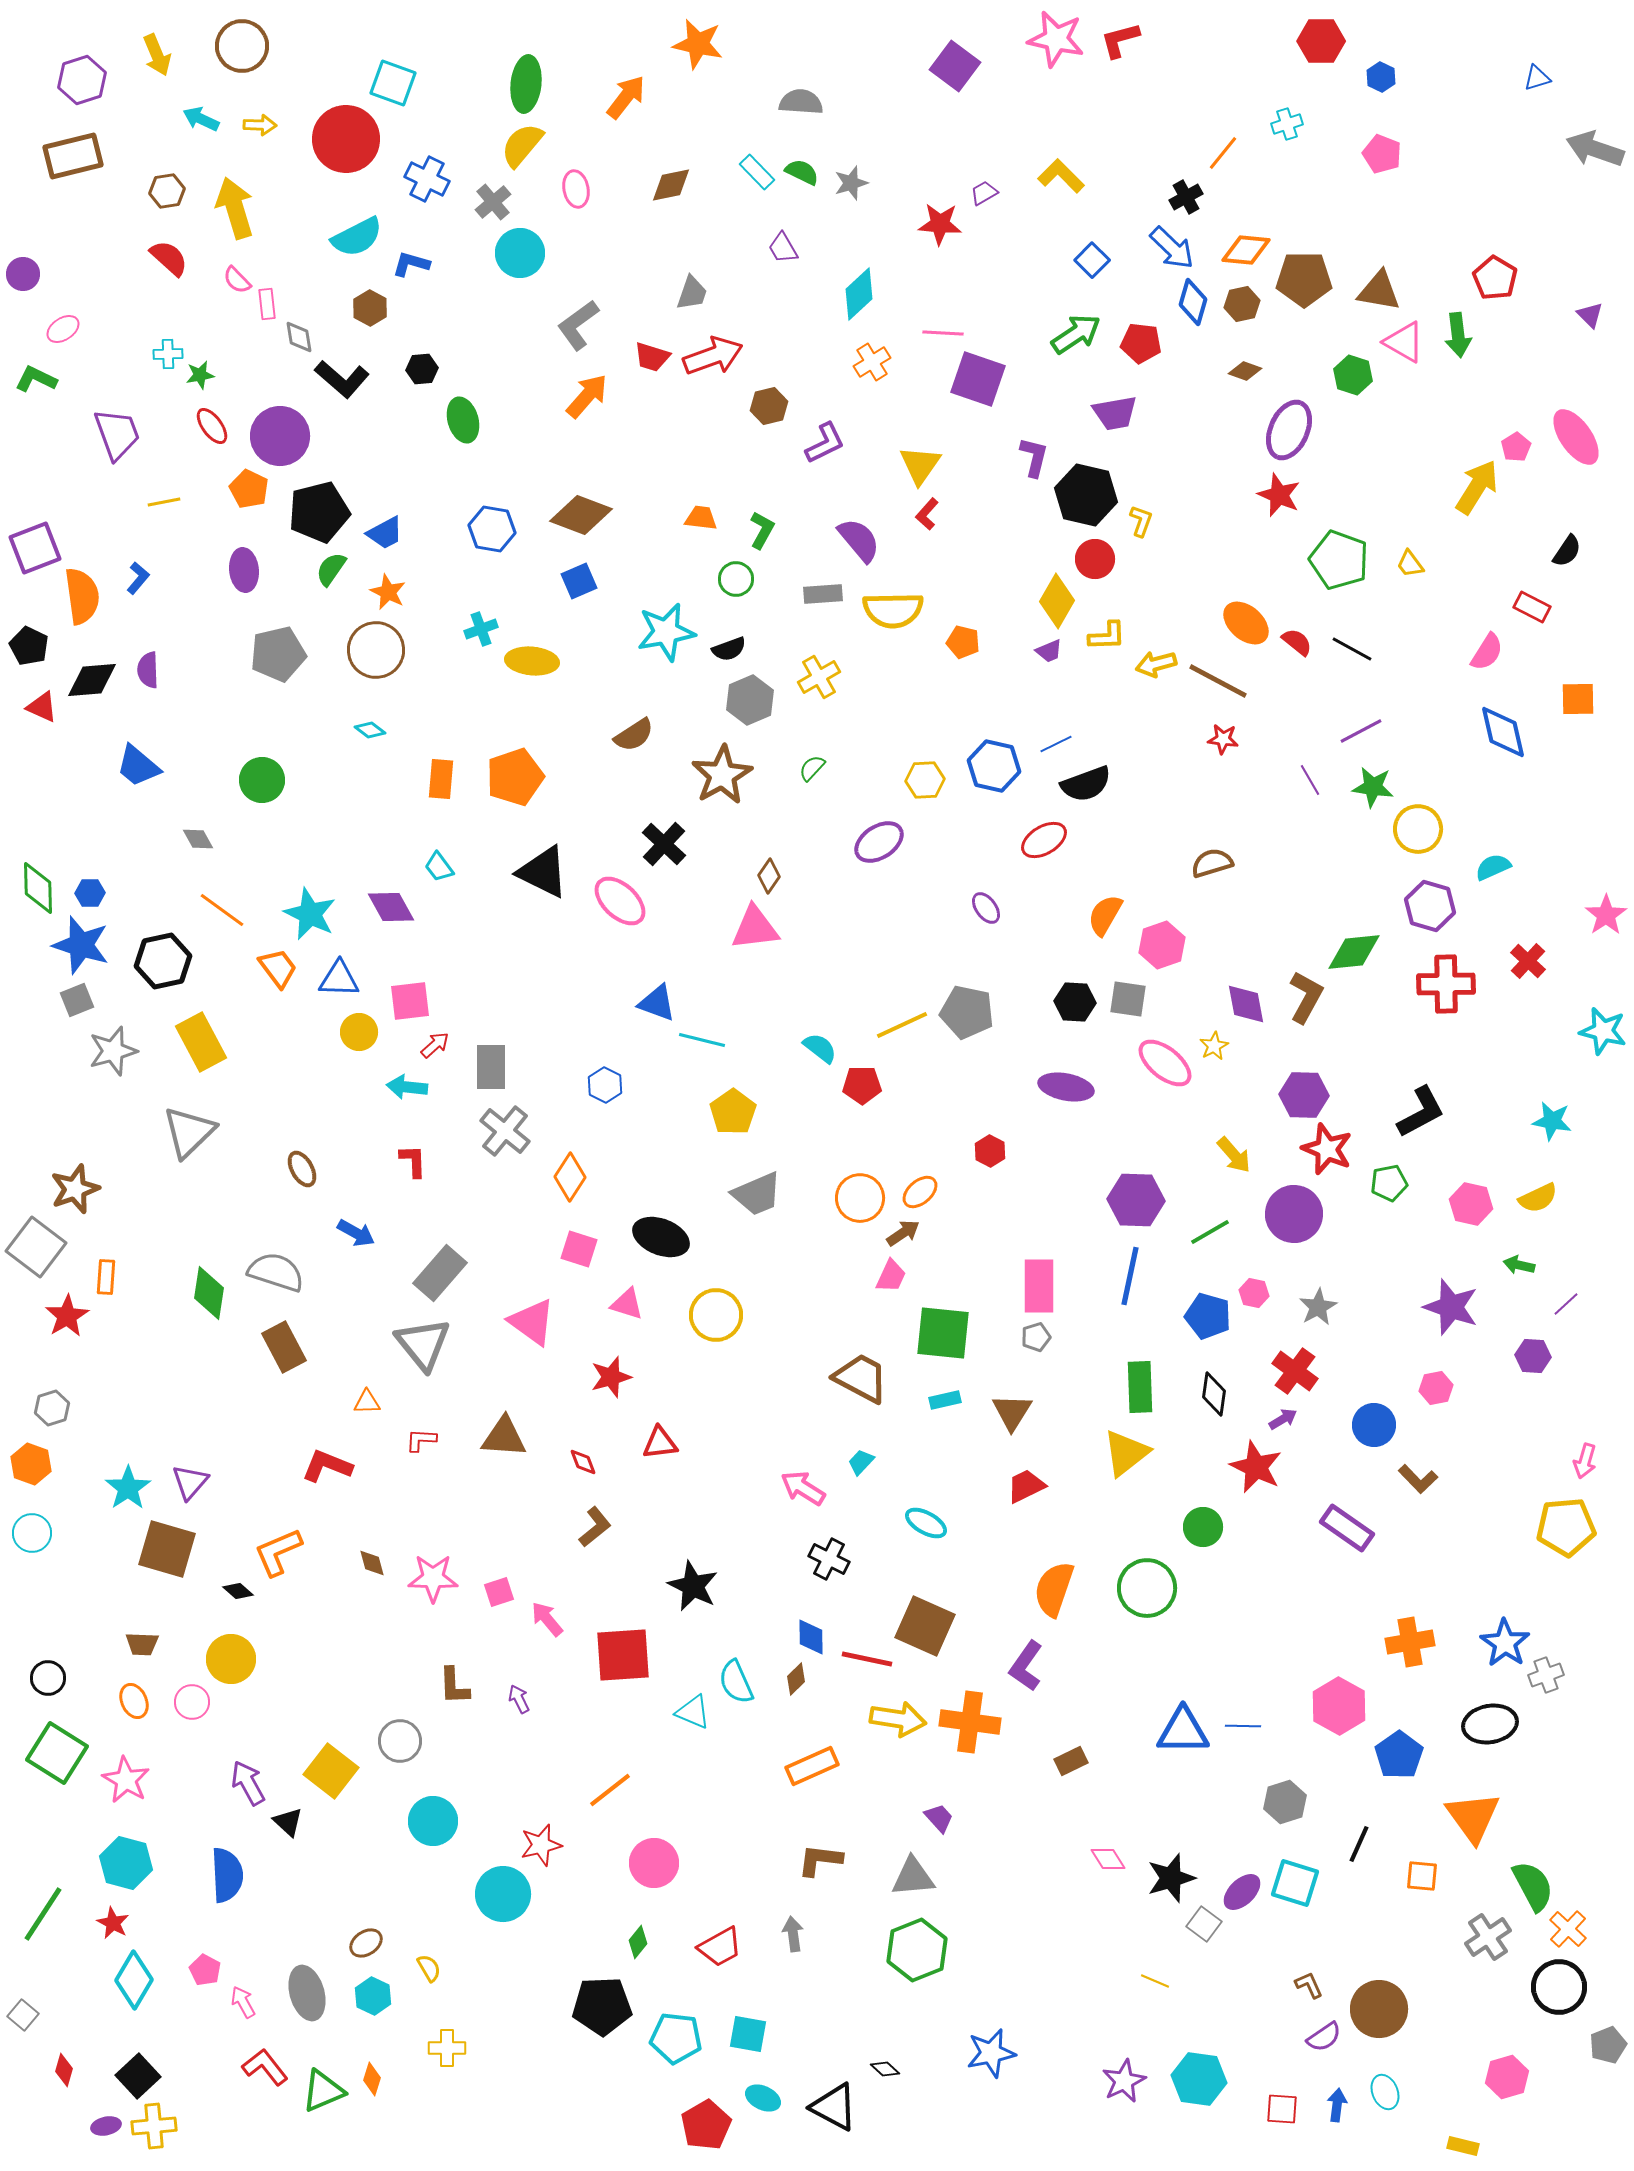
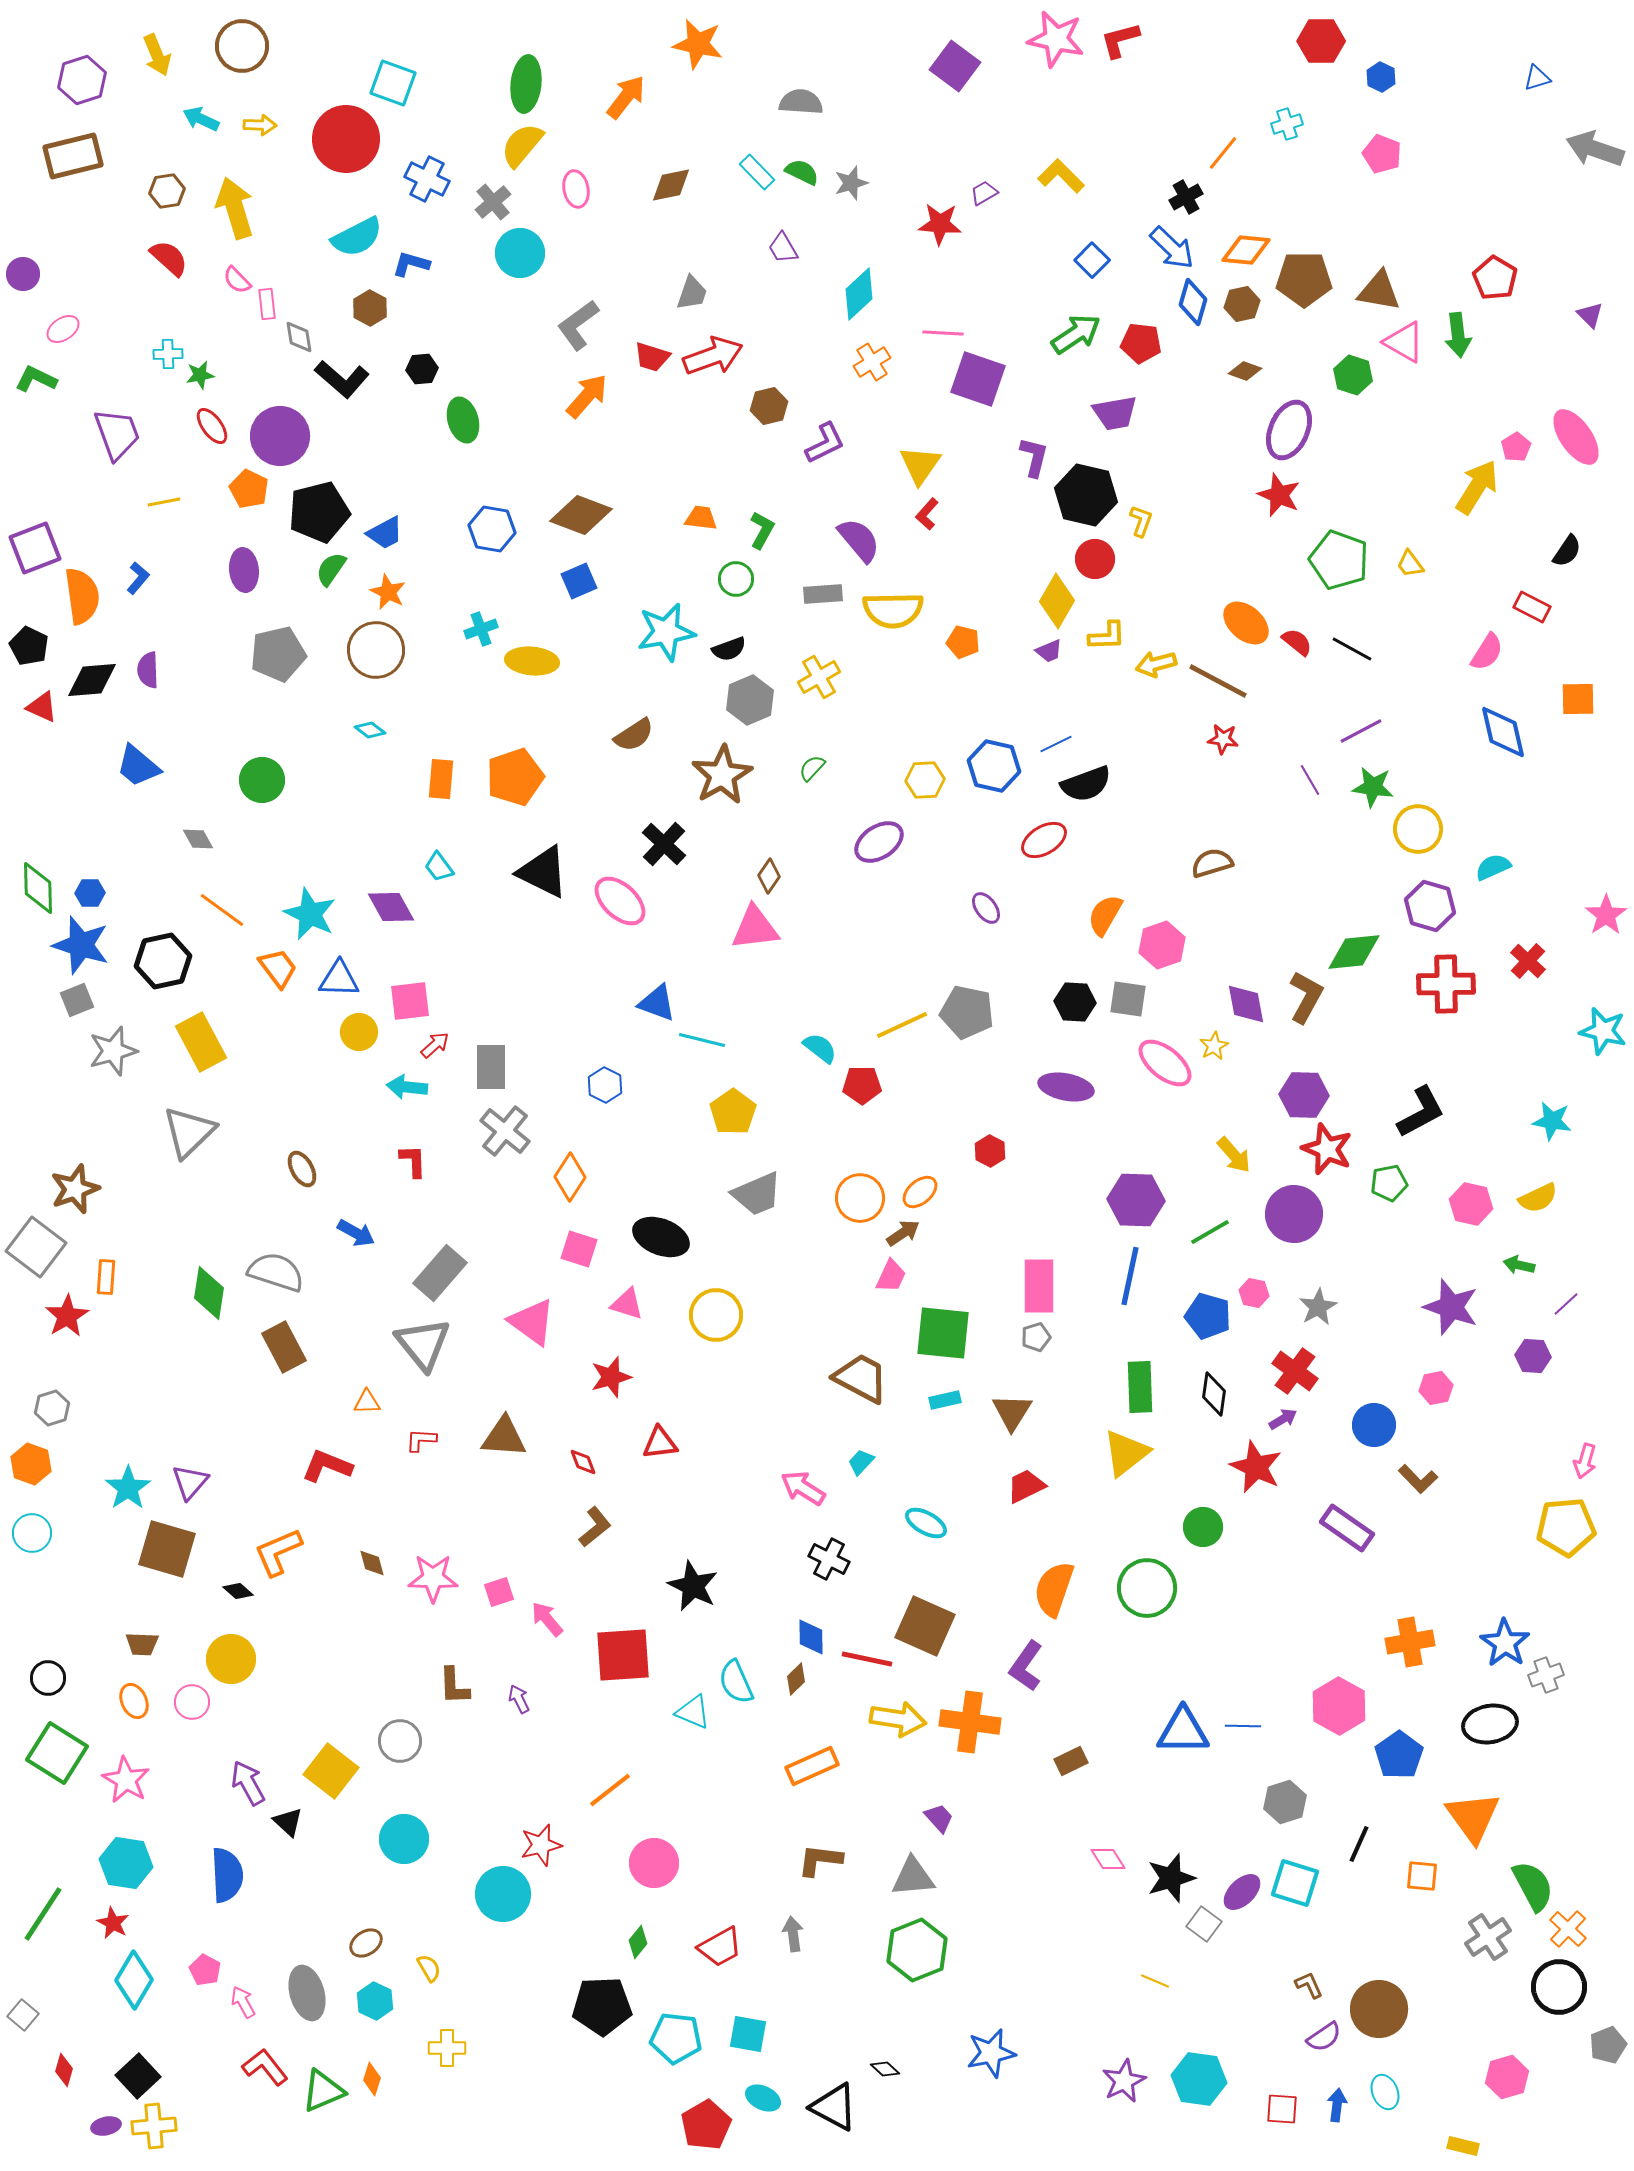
cyan circle at (433, 1821): moved 29 px left, 18 px down
cyan hexagon at (126, 1863): rotated 6 degrees counterclockwise
cyan hexagon at (373, 1996): moved 2 px right, 5 px down
